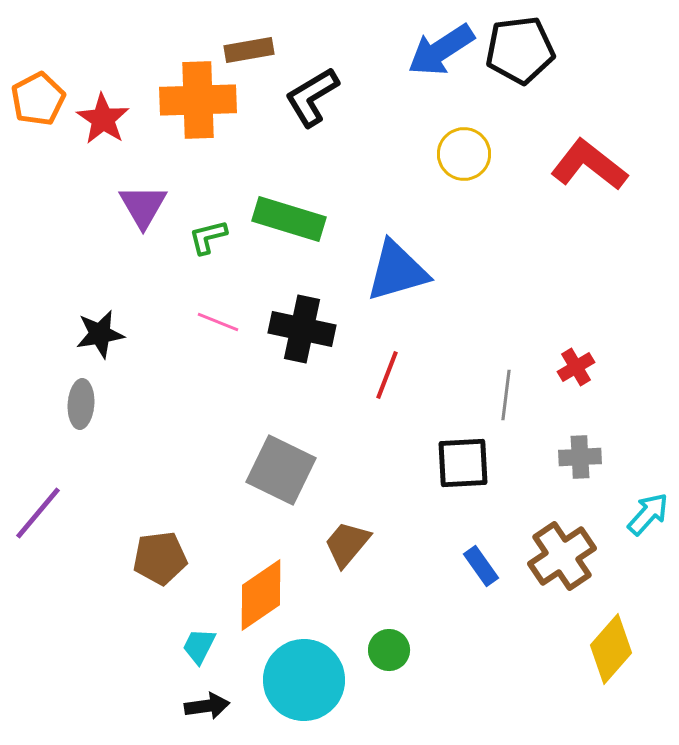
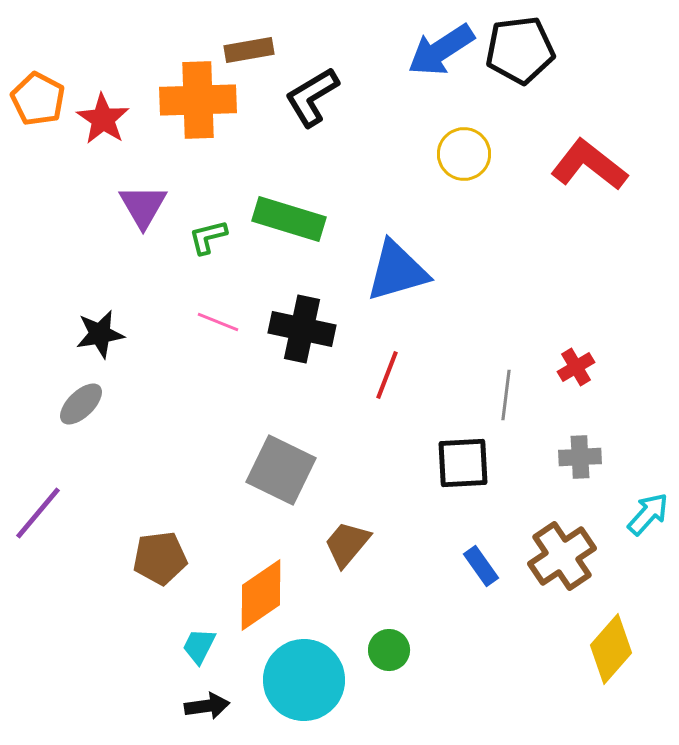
orange pentagon: rotated 16 degrees counterclockwise
gray ellipse: rotated 42 degrees clockwise
